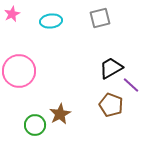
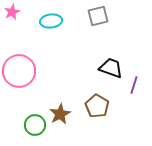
pink star: moved 2 px up
gray square: moved 2 px left, 2 px up
black trapezoid: rotated 50 degrees clockwise
purple line: moved 3 px right; rotated 66 degrees clockwise
brown pentagon: moved 14 px left, 1 px down; rotated 10 degrees clockwise
